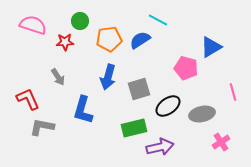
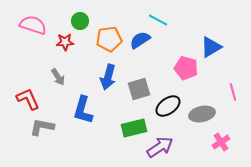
purple arrow: rotated 20 degrees counterclockwise
